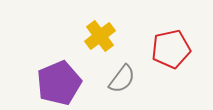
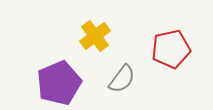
yellow cross: moved 5 px left
